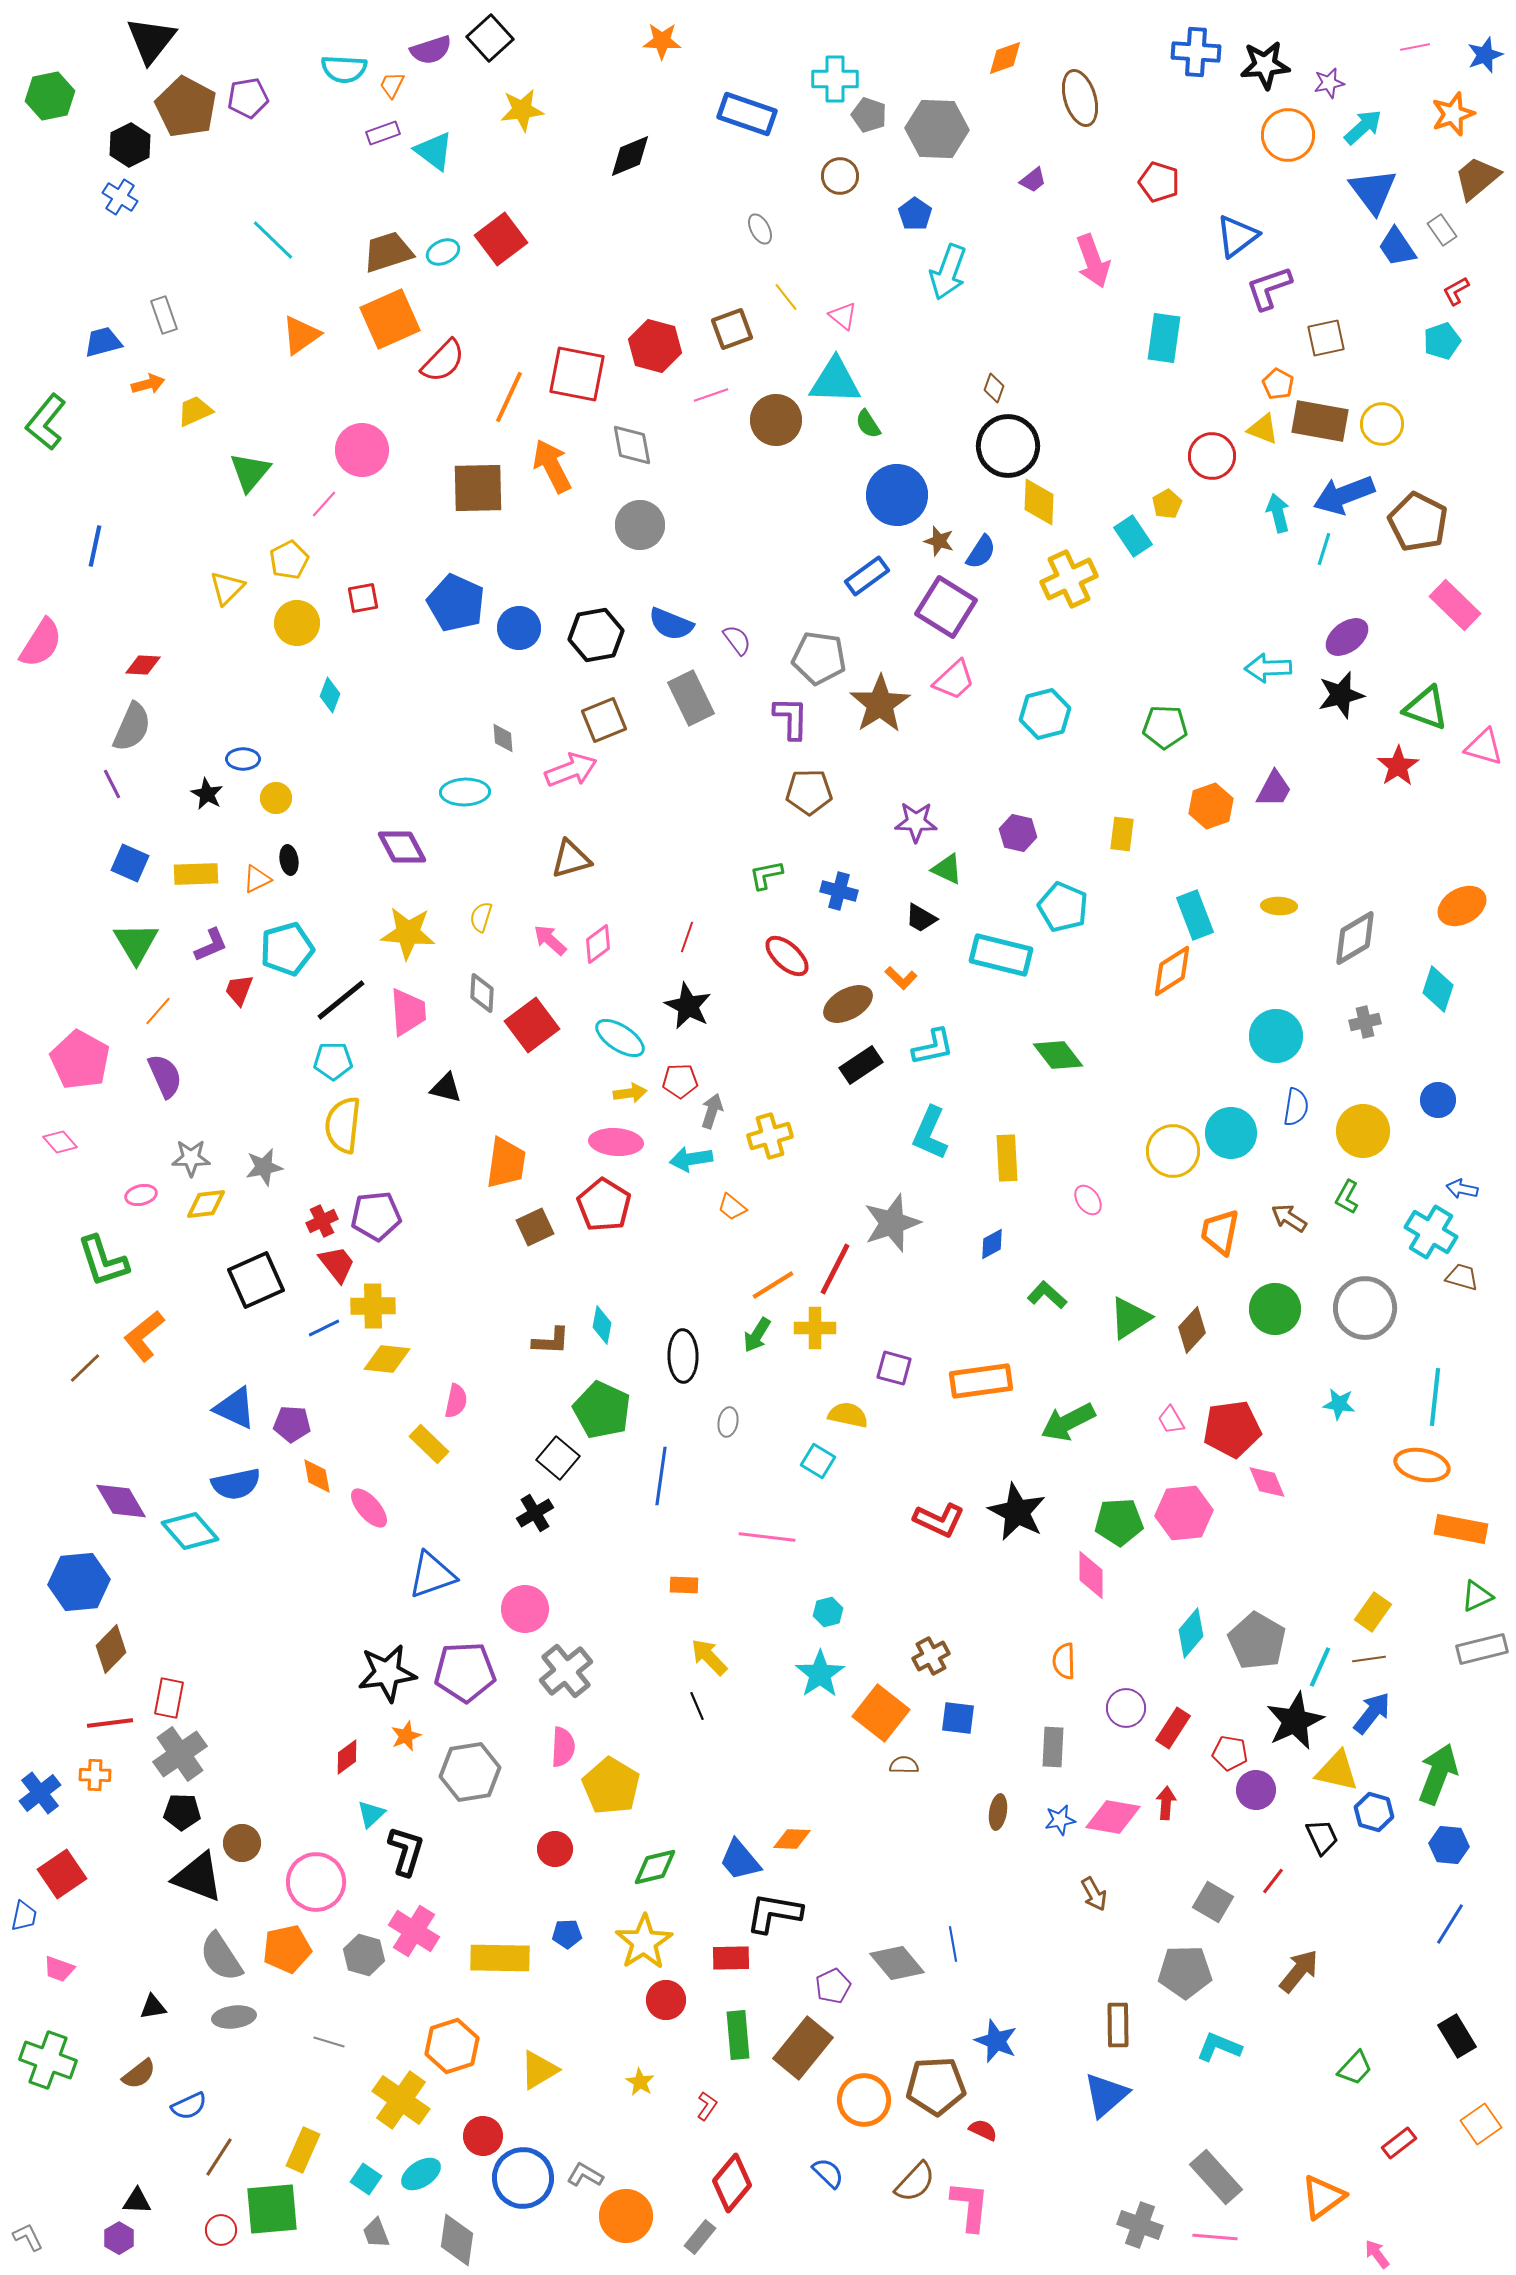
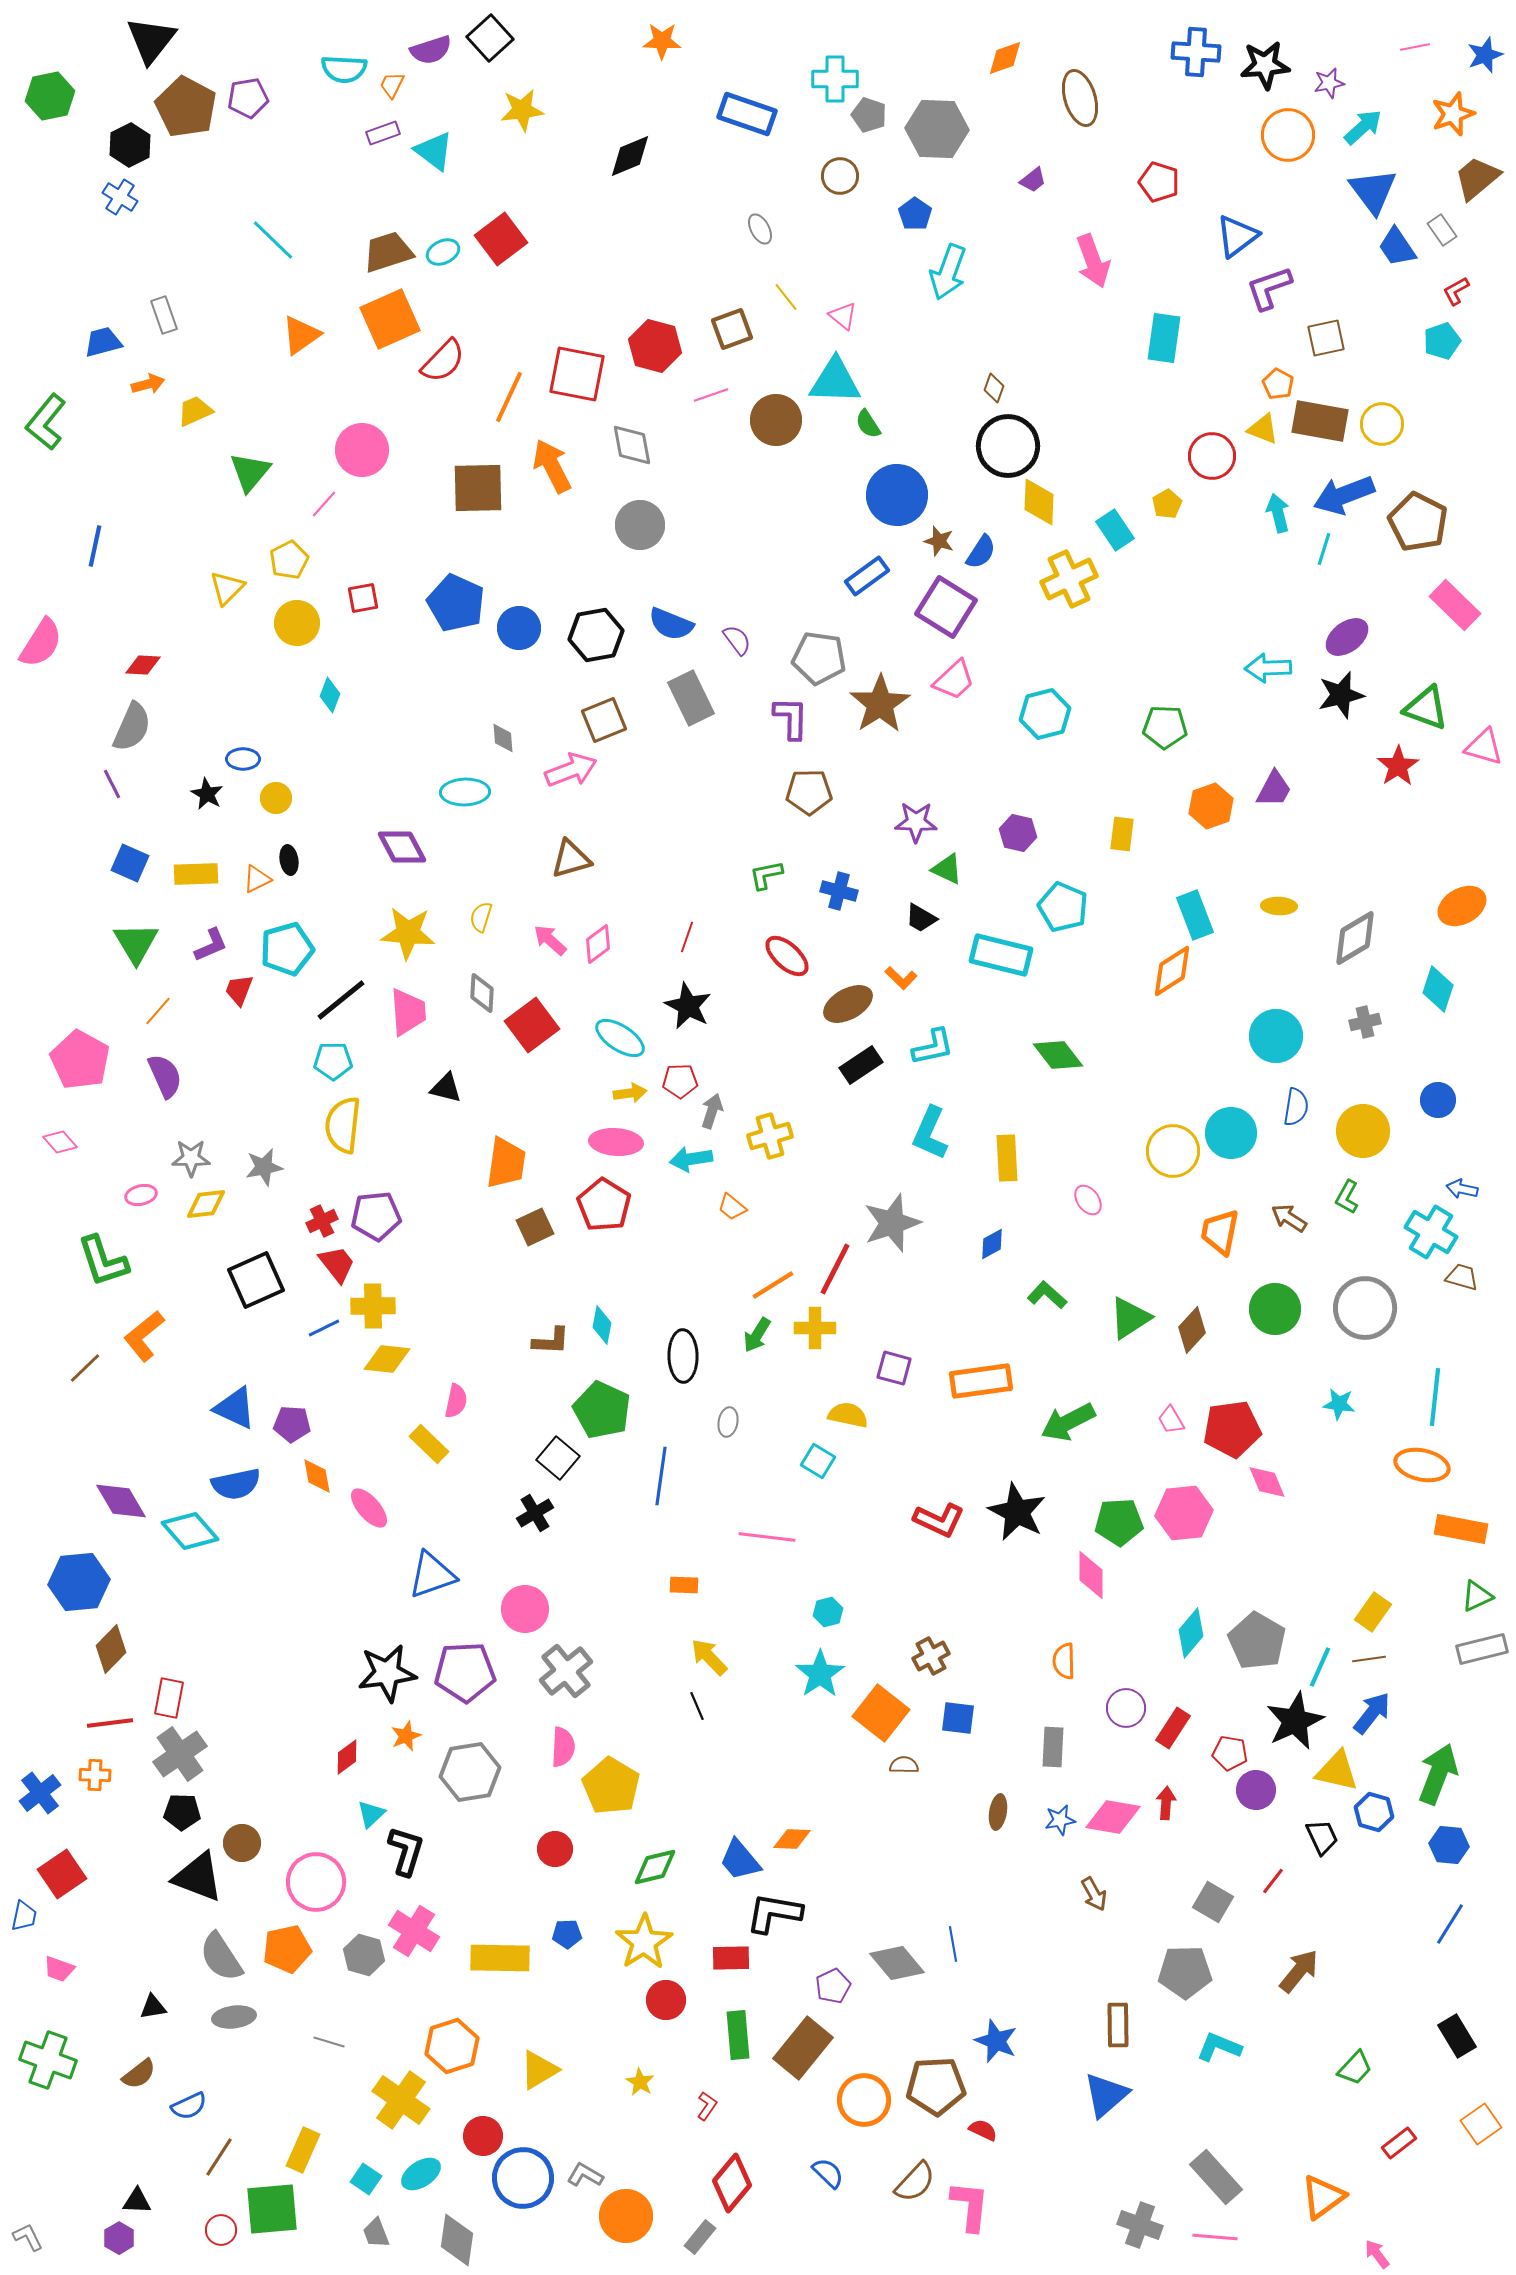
cyan rectangle at (1133, 536): moved 18 px left, 6 px up
